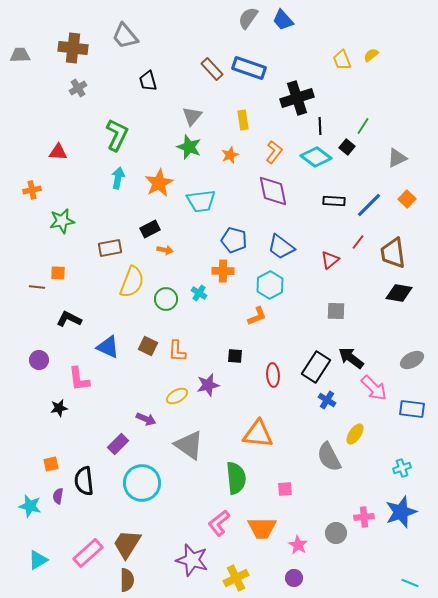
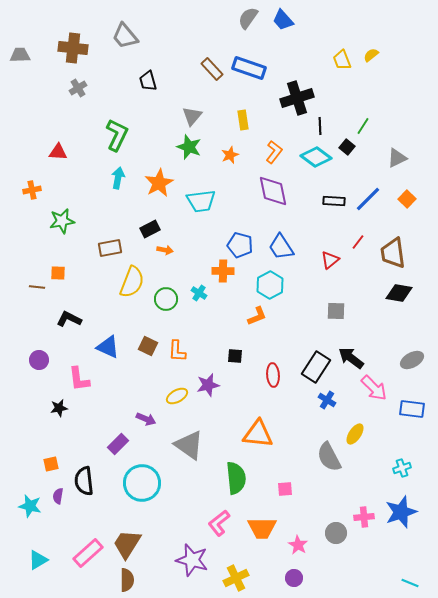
blue line at (369, 205): moved 1 px left, 6 px up
blue pentagon at (234, 240): moved 6 px right, 5 px down
blue trapezoid at (281, 247): rotated 20 degrees clockwise
